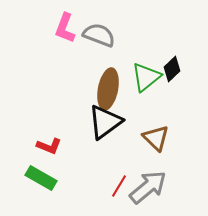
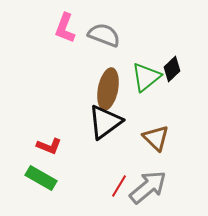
gray semicircle: moved 5 px right
